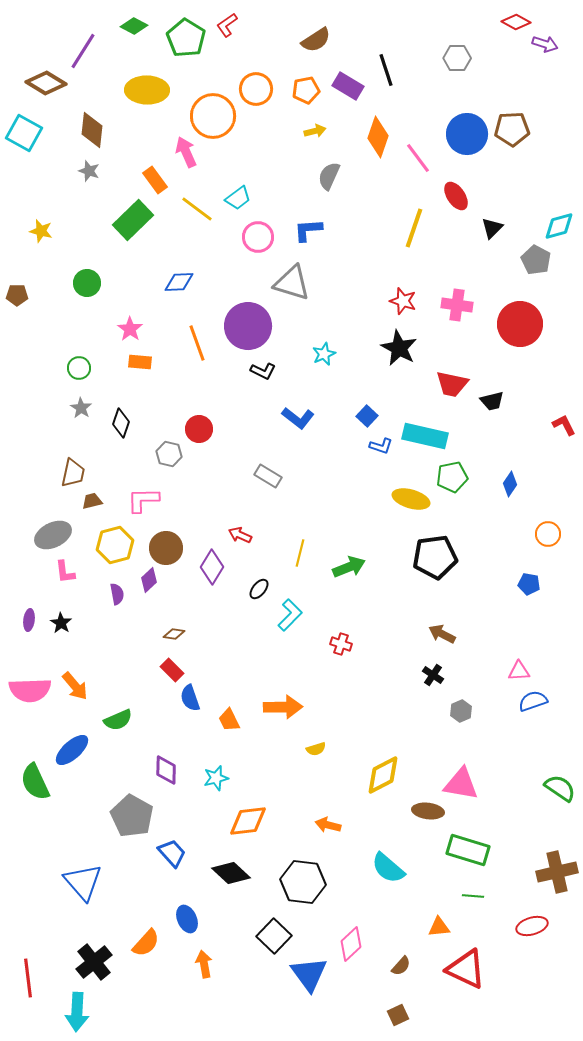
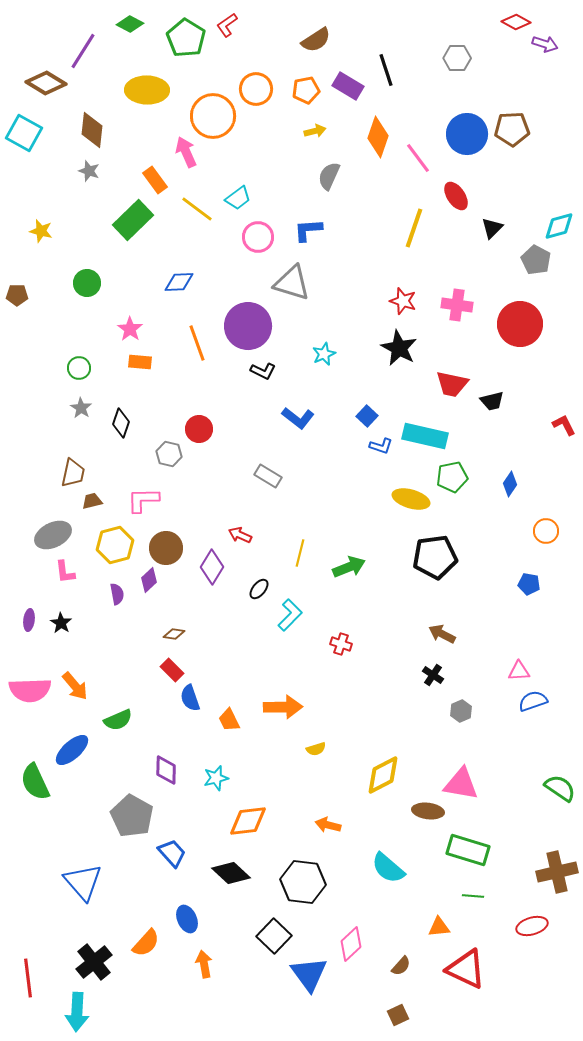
green diamond at (134, 26): moved 4 px left, 2 px up
orange circle at (548, 534): moved 2 px left, 3 px up
